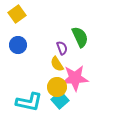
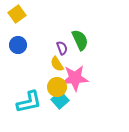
green semicircle: moved 3 px down
cyan L-shape: rotated 24 degrees counterclockwise
